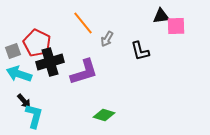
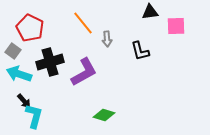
black triangle: moved 11 px left, 4 px up
gray arrow: rotated 35 degrees counterclockwise
red pentagon: moved 7 px left, 15 px up
gray square: rotated 35 degrees counterclockwise
purple L-shape: rotated 12 degrees counterclockwise
